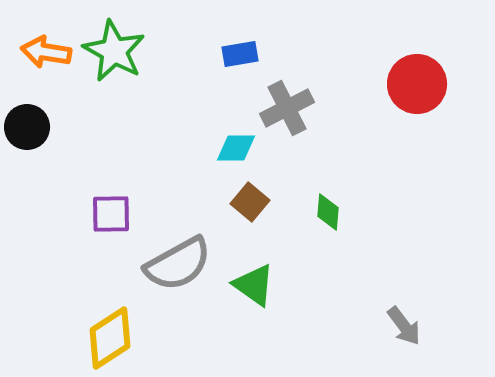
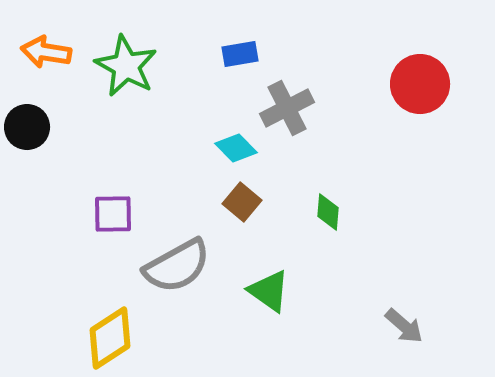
green star: moved 12 px right, 15 px down
red circle: moved 3 px right
cyan diamond: rotated 45 degrees clockwise
brown square: moved 8 px left
purple square: moved 2 px right
gray semicircle: moved 1 px left, 2 px down
green triangle: moved 15 px right, 6 px down
gray arrow: rotated 12 degrees counterclockwise
